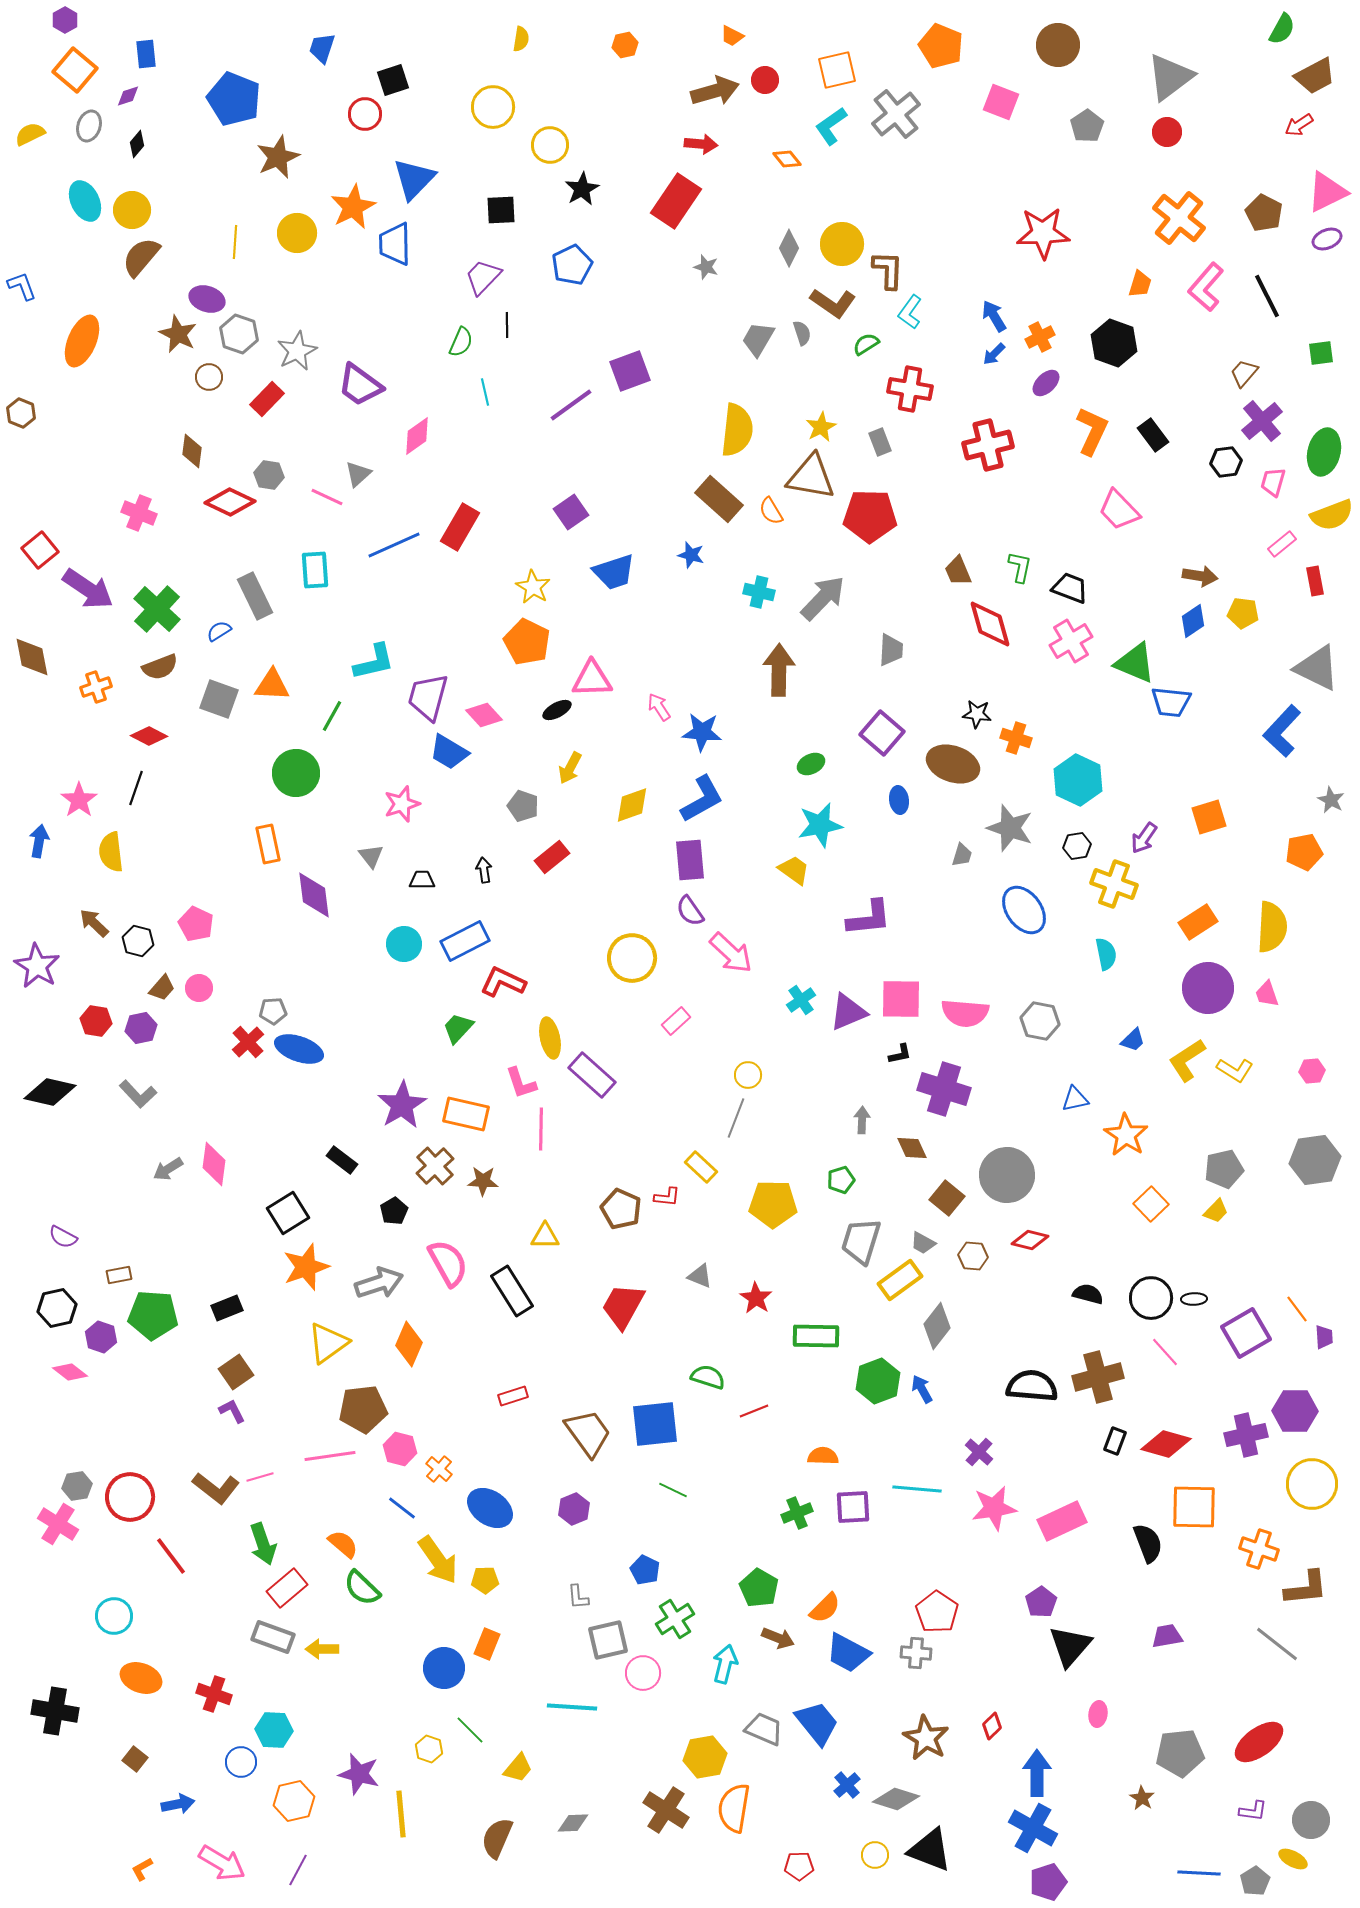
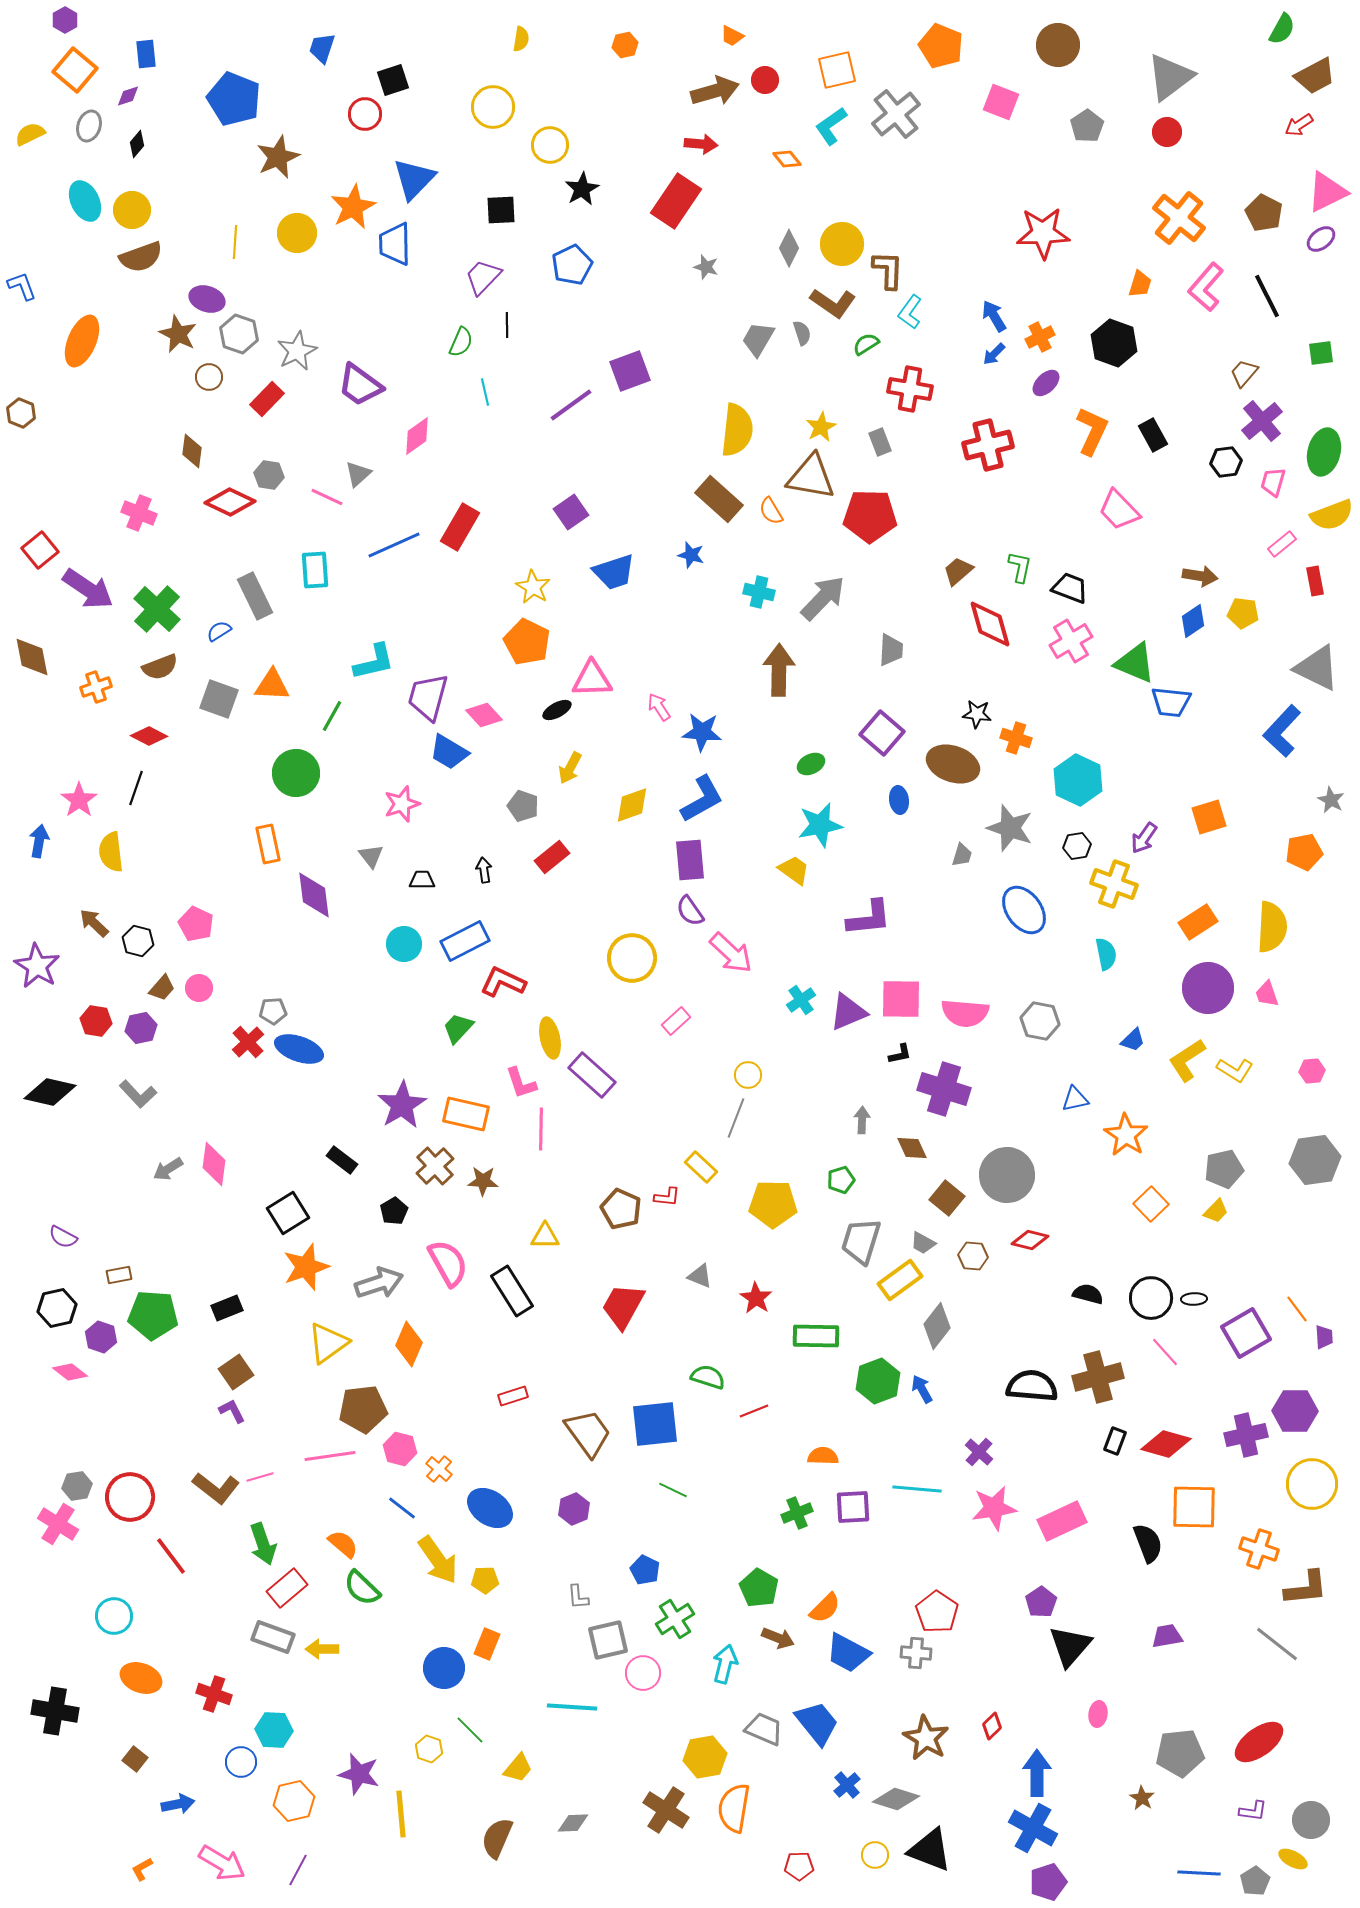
purple ellipse at (1327, 239): moved 6 px left; rotated 16 degrees counterclockwise
brown semicircle at (141, 257): rotated 150 degrees counterclockwise
black rectangle at (1153, 435): rotated 8 degrees clockwise
brown trapezoid at (958, 571): rotated 72 degrees clockwise
